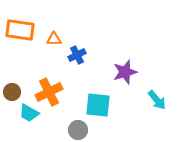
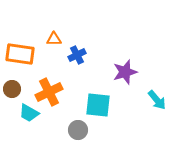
orange rectangle: moved 24 px down
brown circle: moved 3 px up
